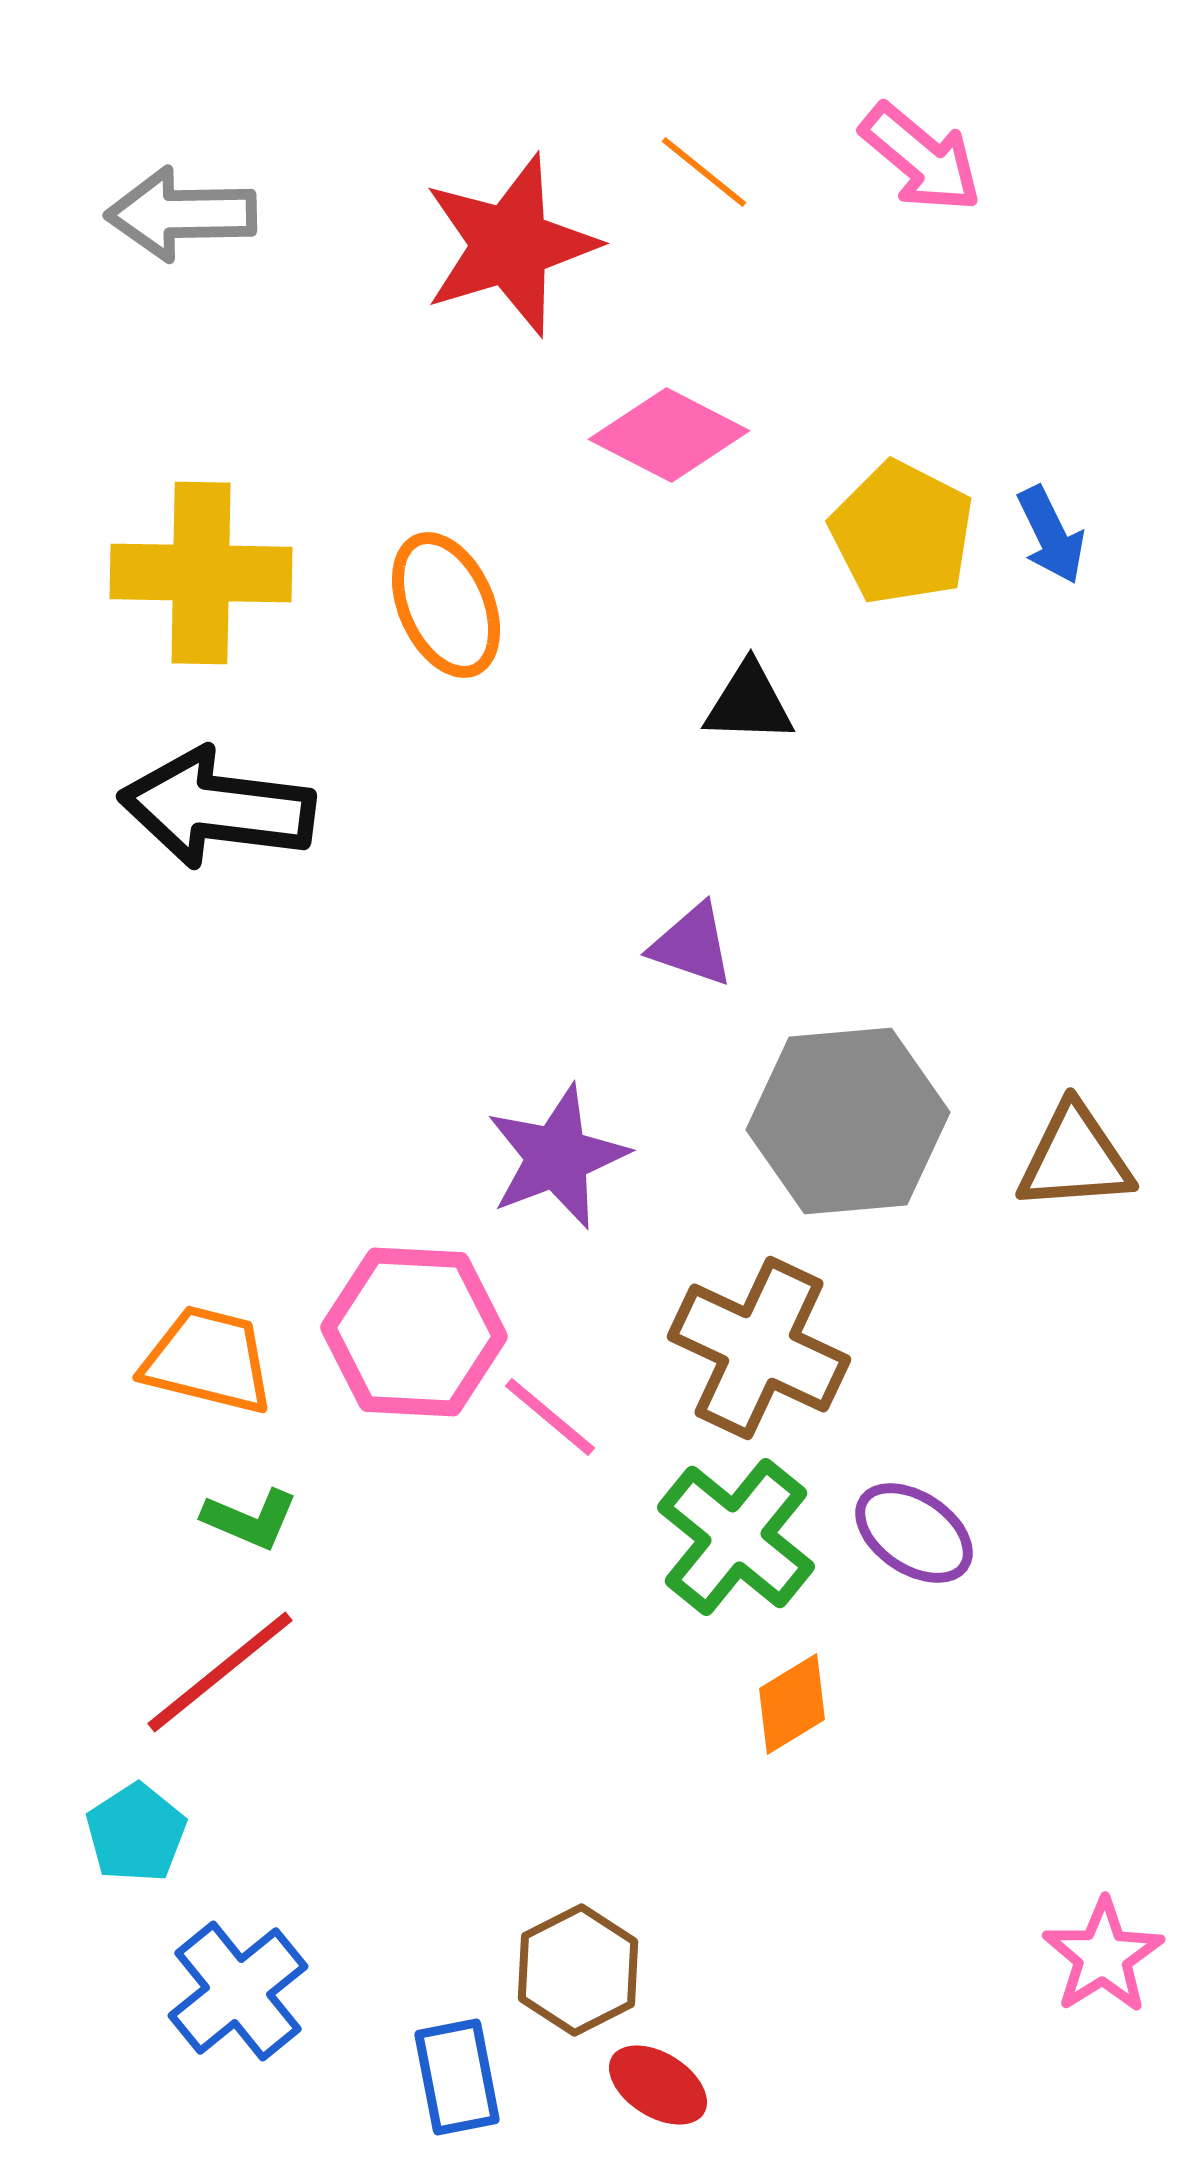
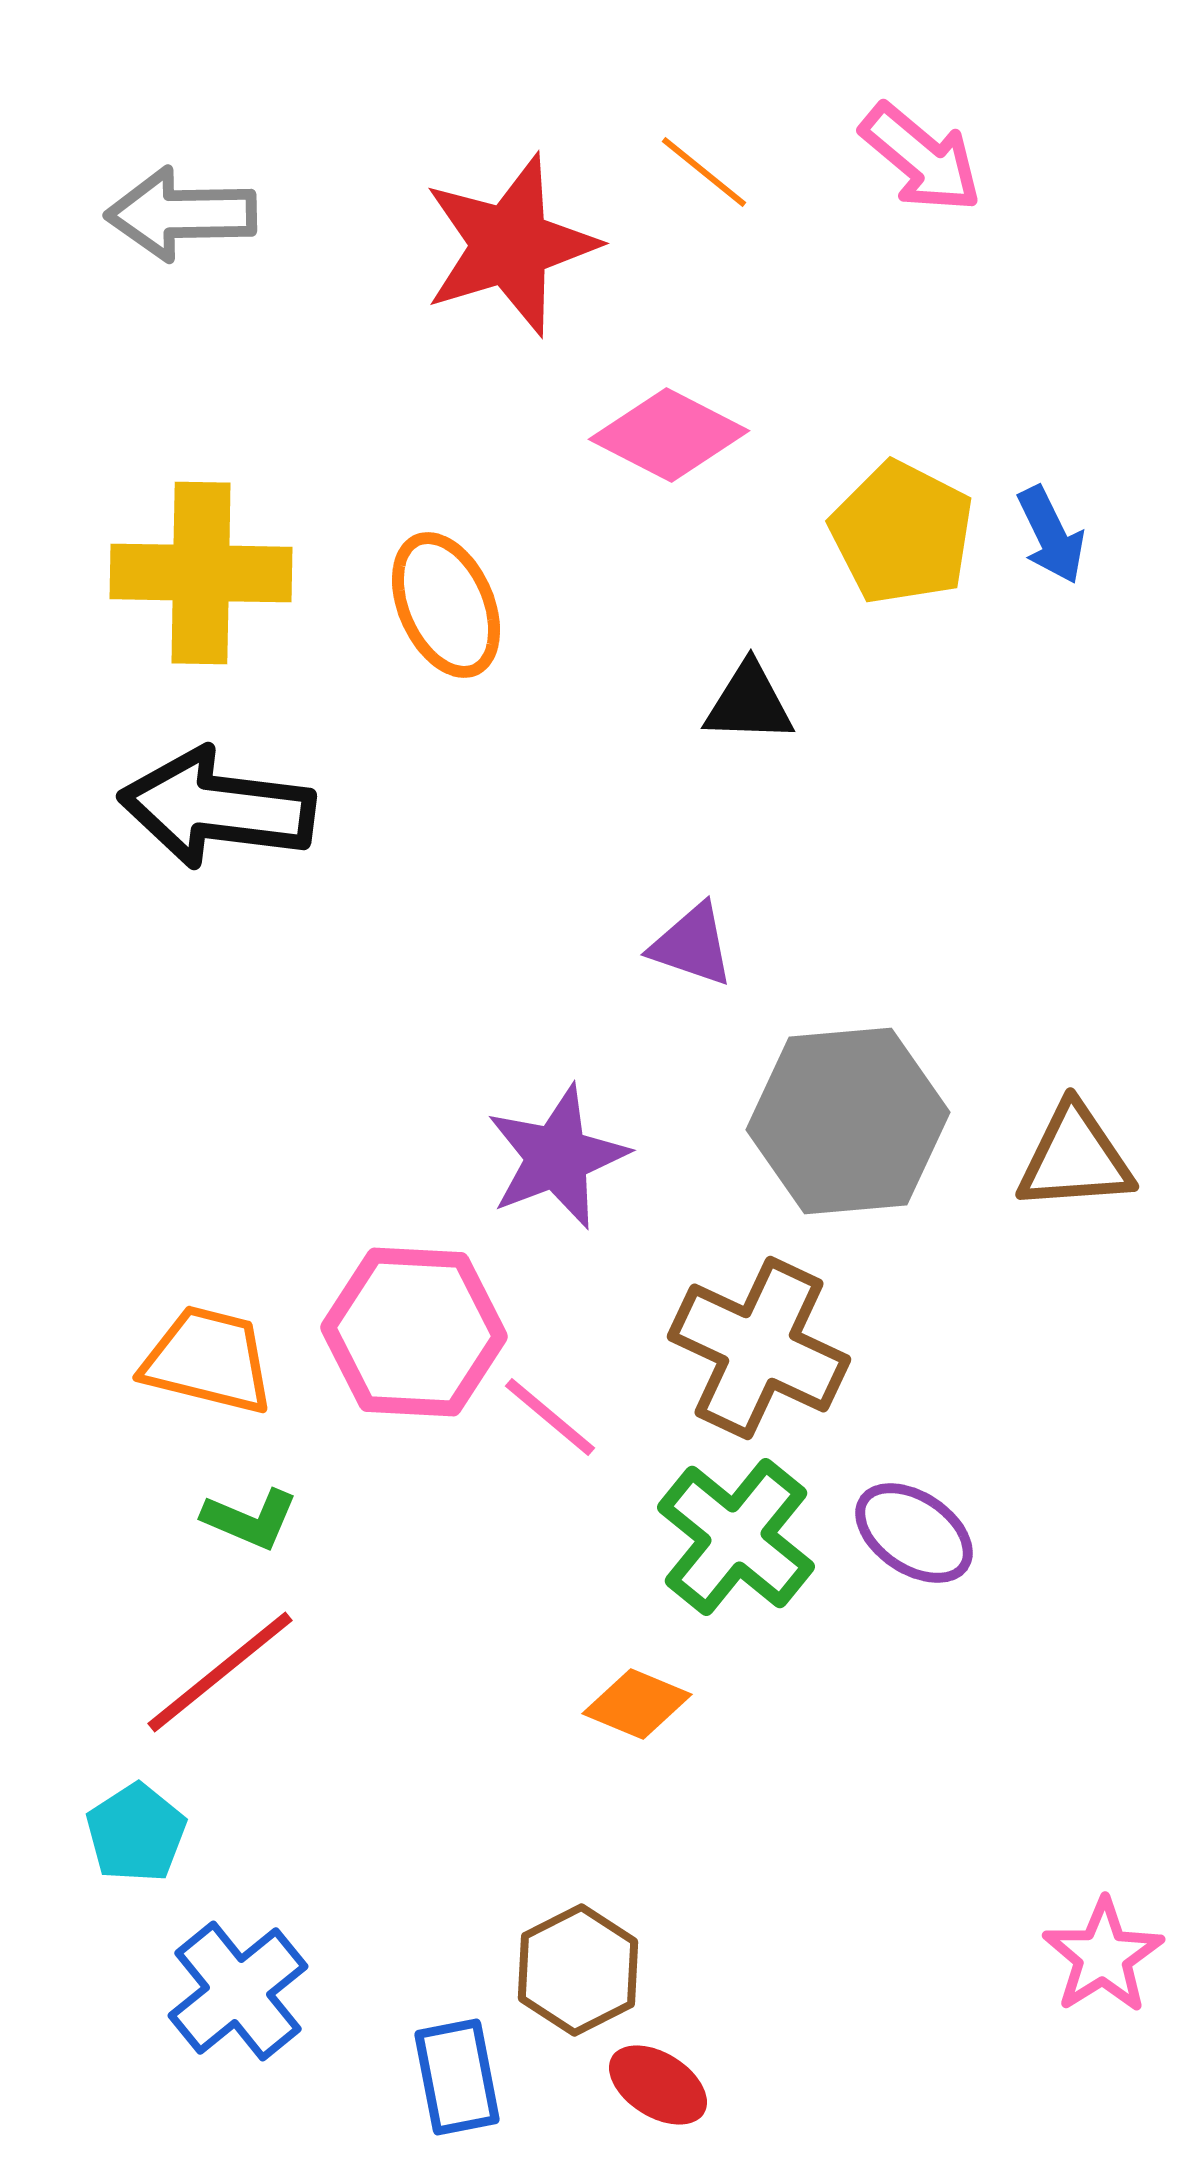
orange diamond: moved 155 px left; rotated 54 degrees clockwise
